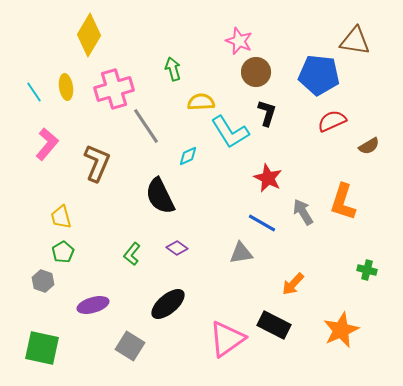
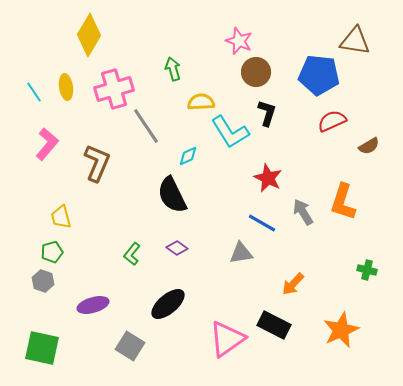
black semicircle: moved 12 px right, 1 px up
green pentagon: moved 11 px left; rotated 15 degrees clockwise
